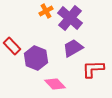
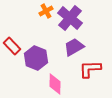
purple trapezoid: moved 1 px right, 1 px up
red L-shape: moved 3 px left
pink diamond: rotated 45 degrees clockwise
